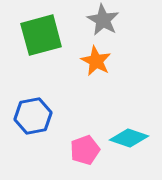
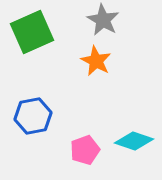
green square: moved 9 px left, 3 px up; rotated 9 degrees counterclockwise
cyan diamond: moved 5 px right, 3 px down
